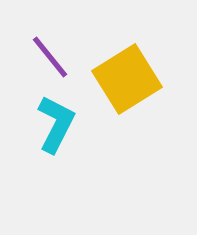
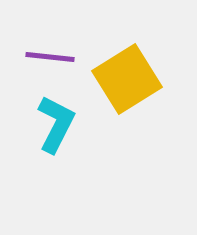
purple line: rotated 45 degrees counterclockwise
